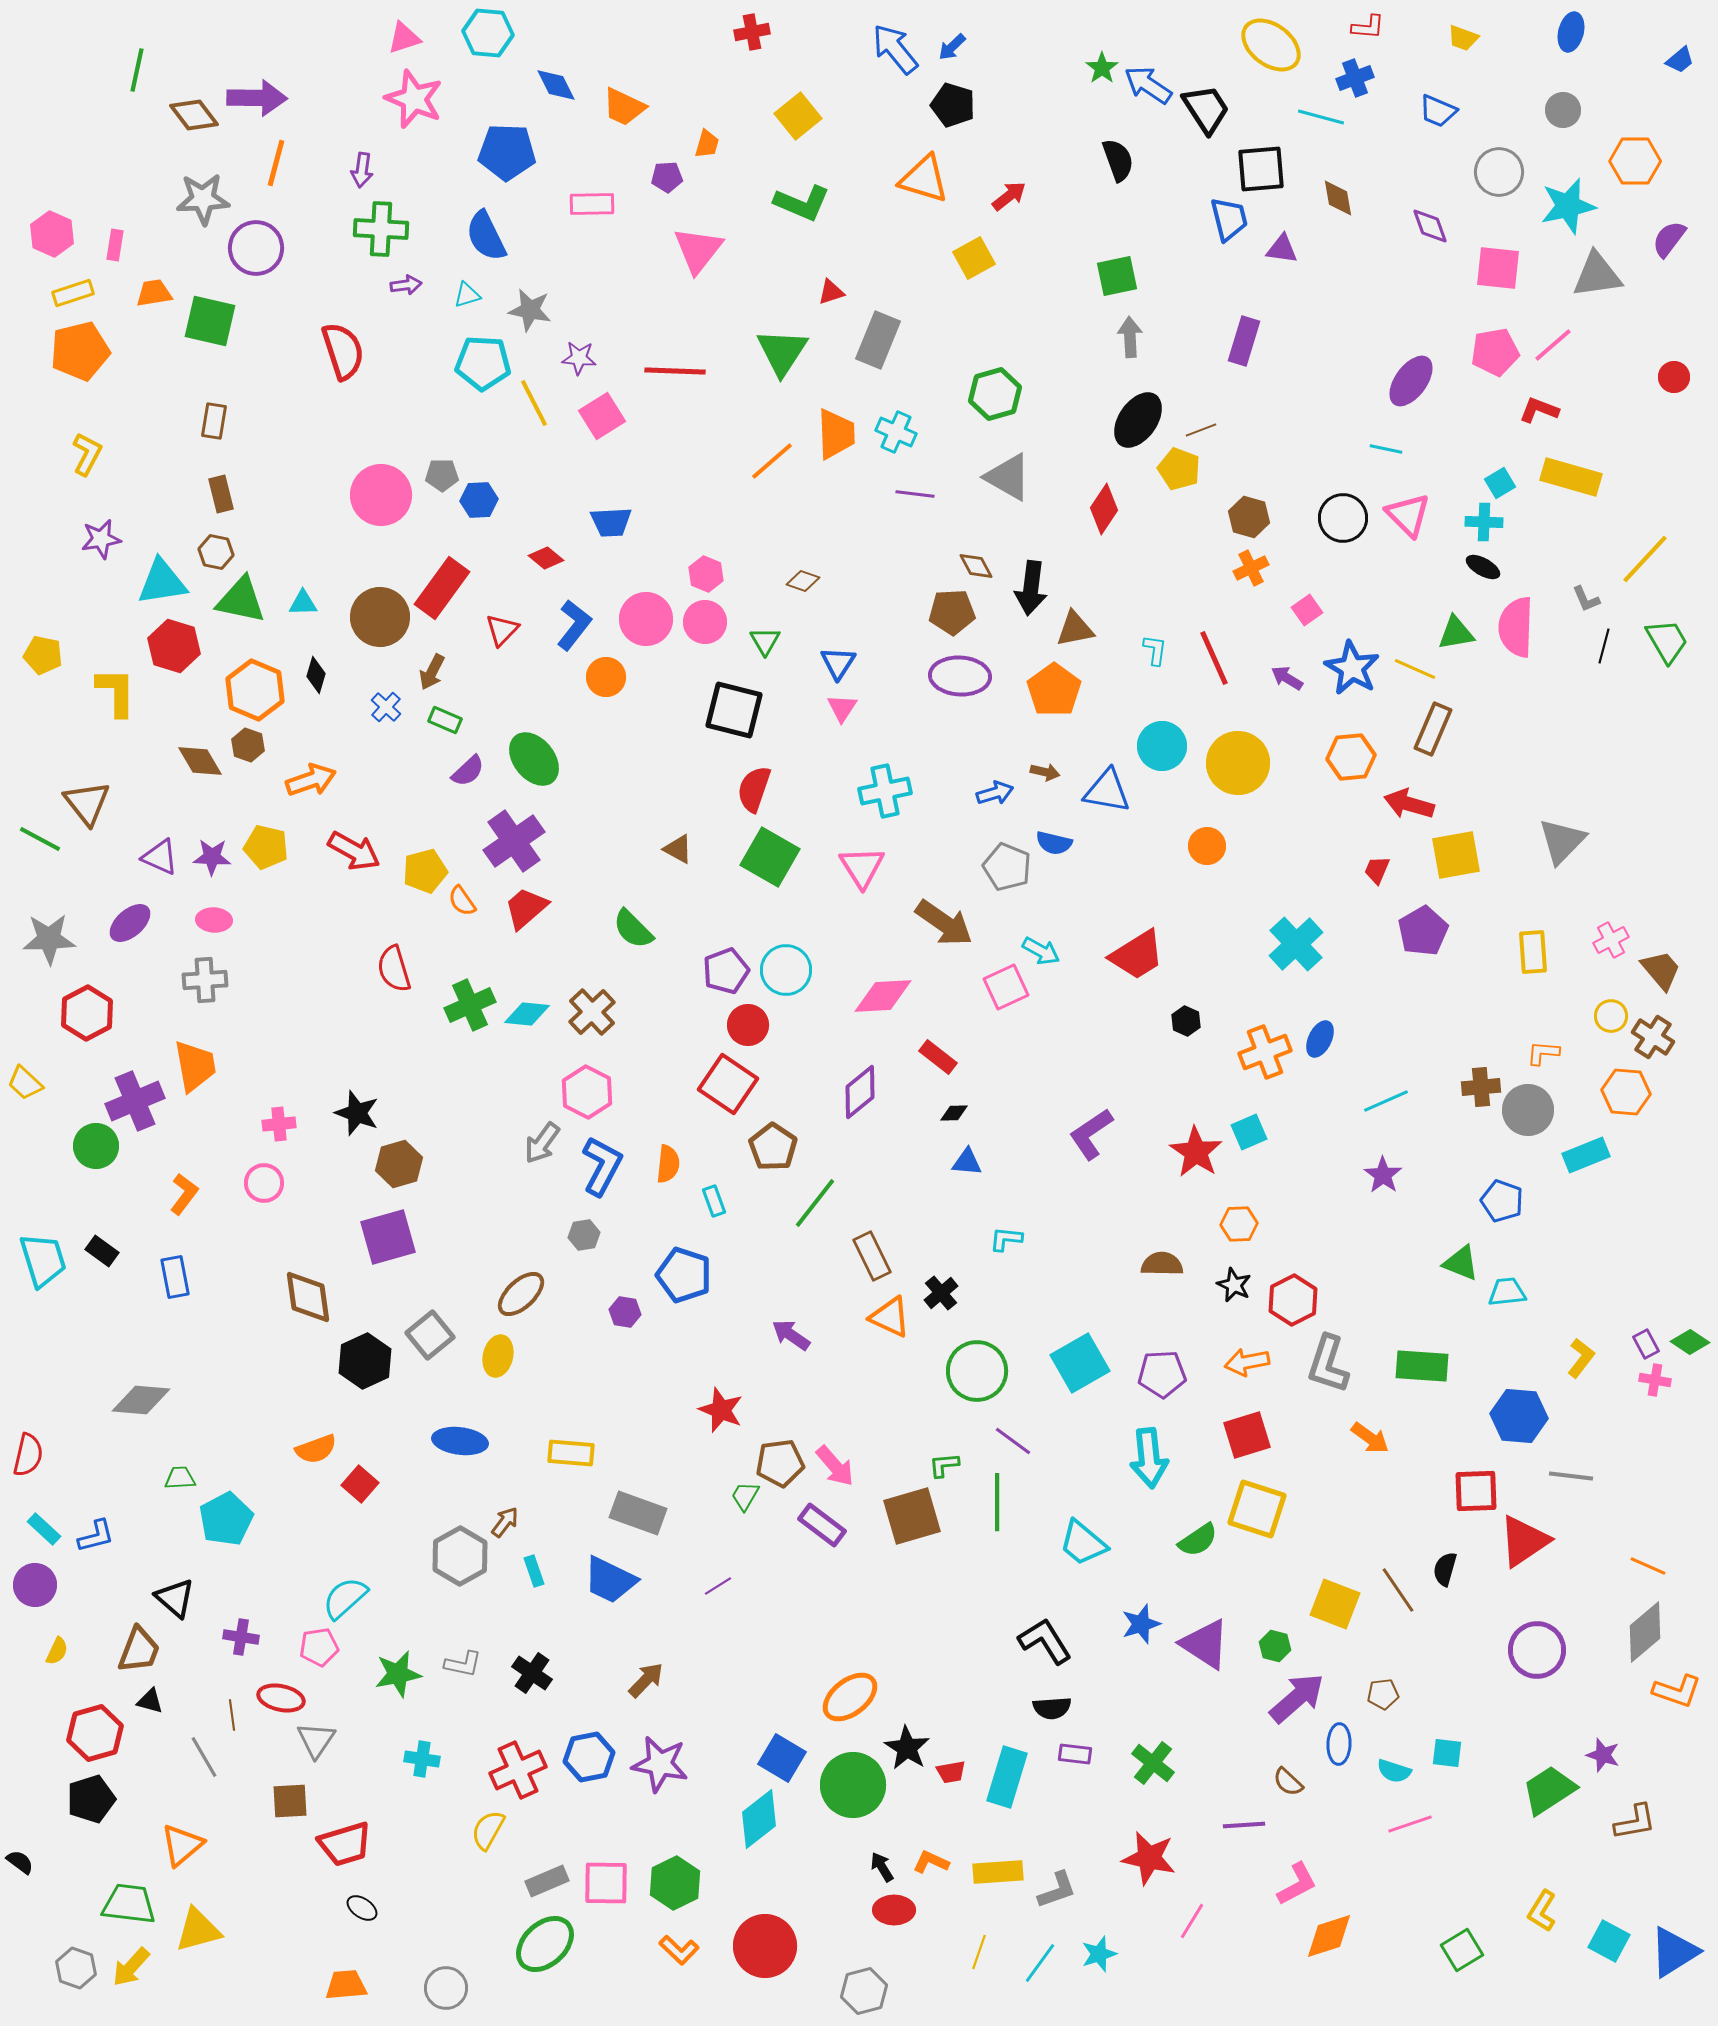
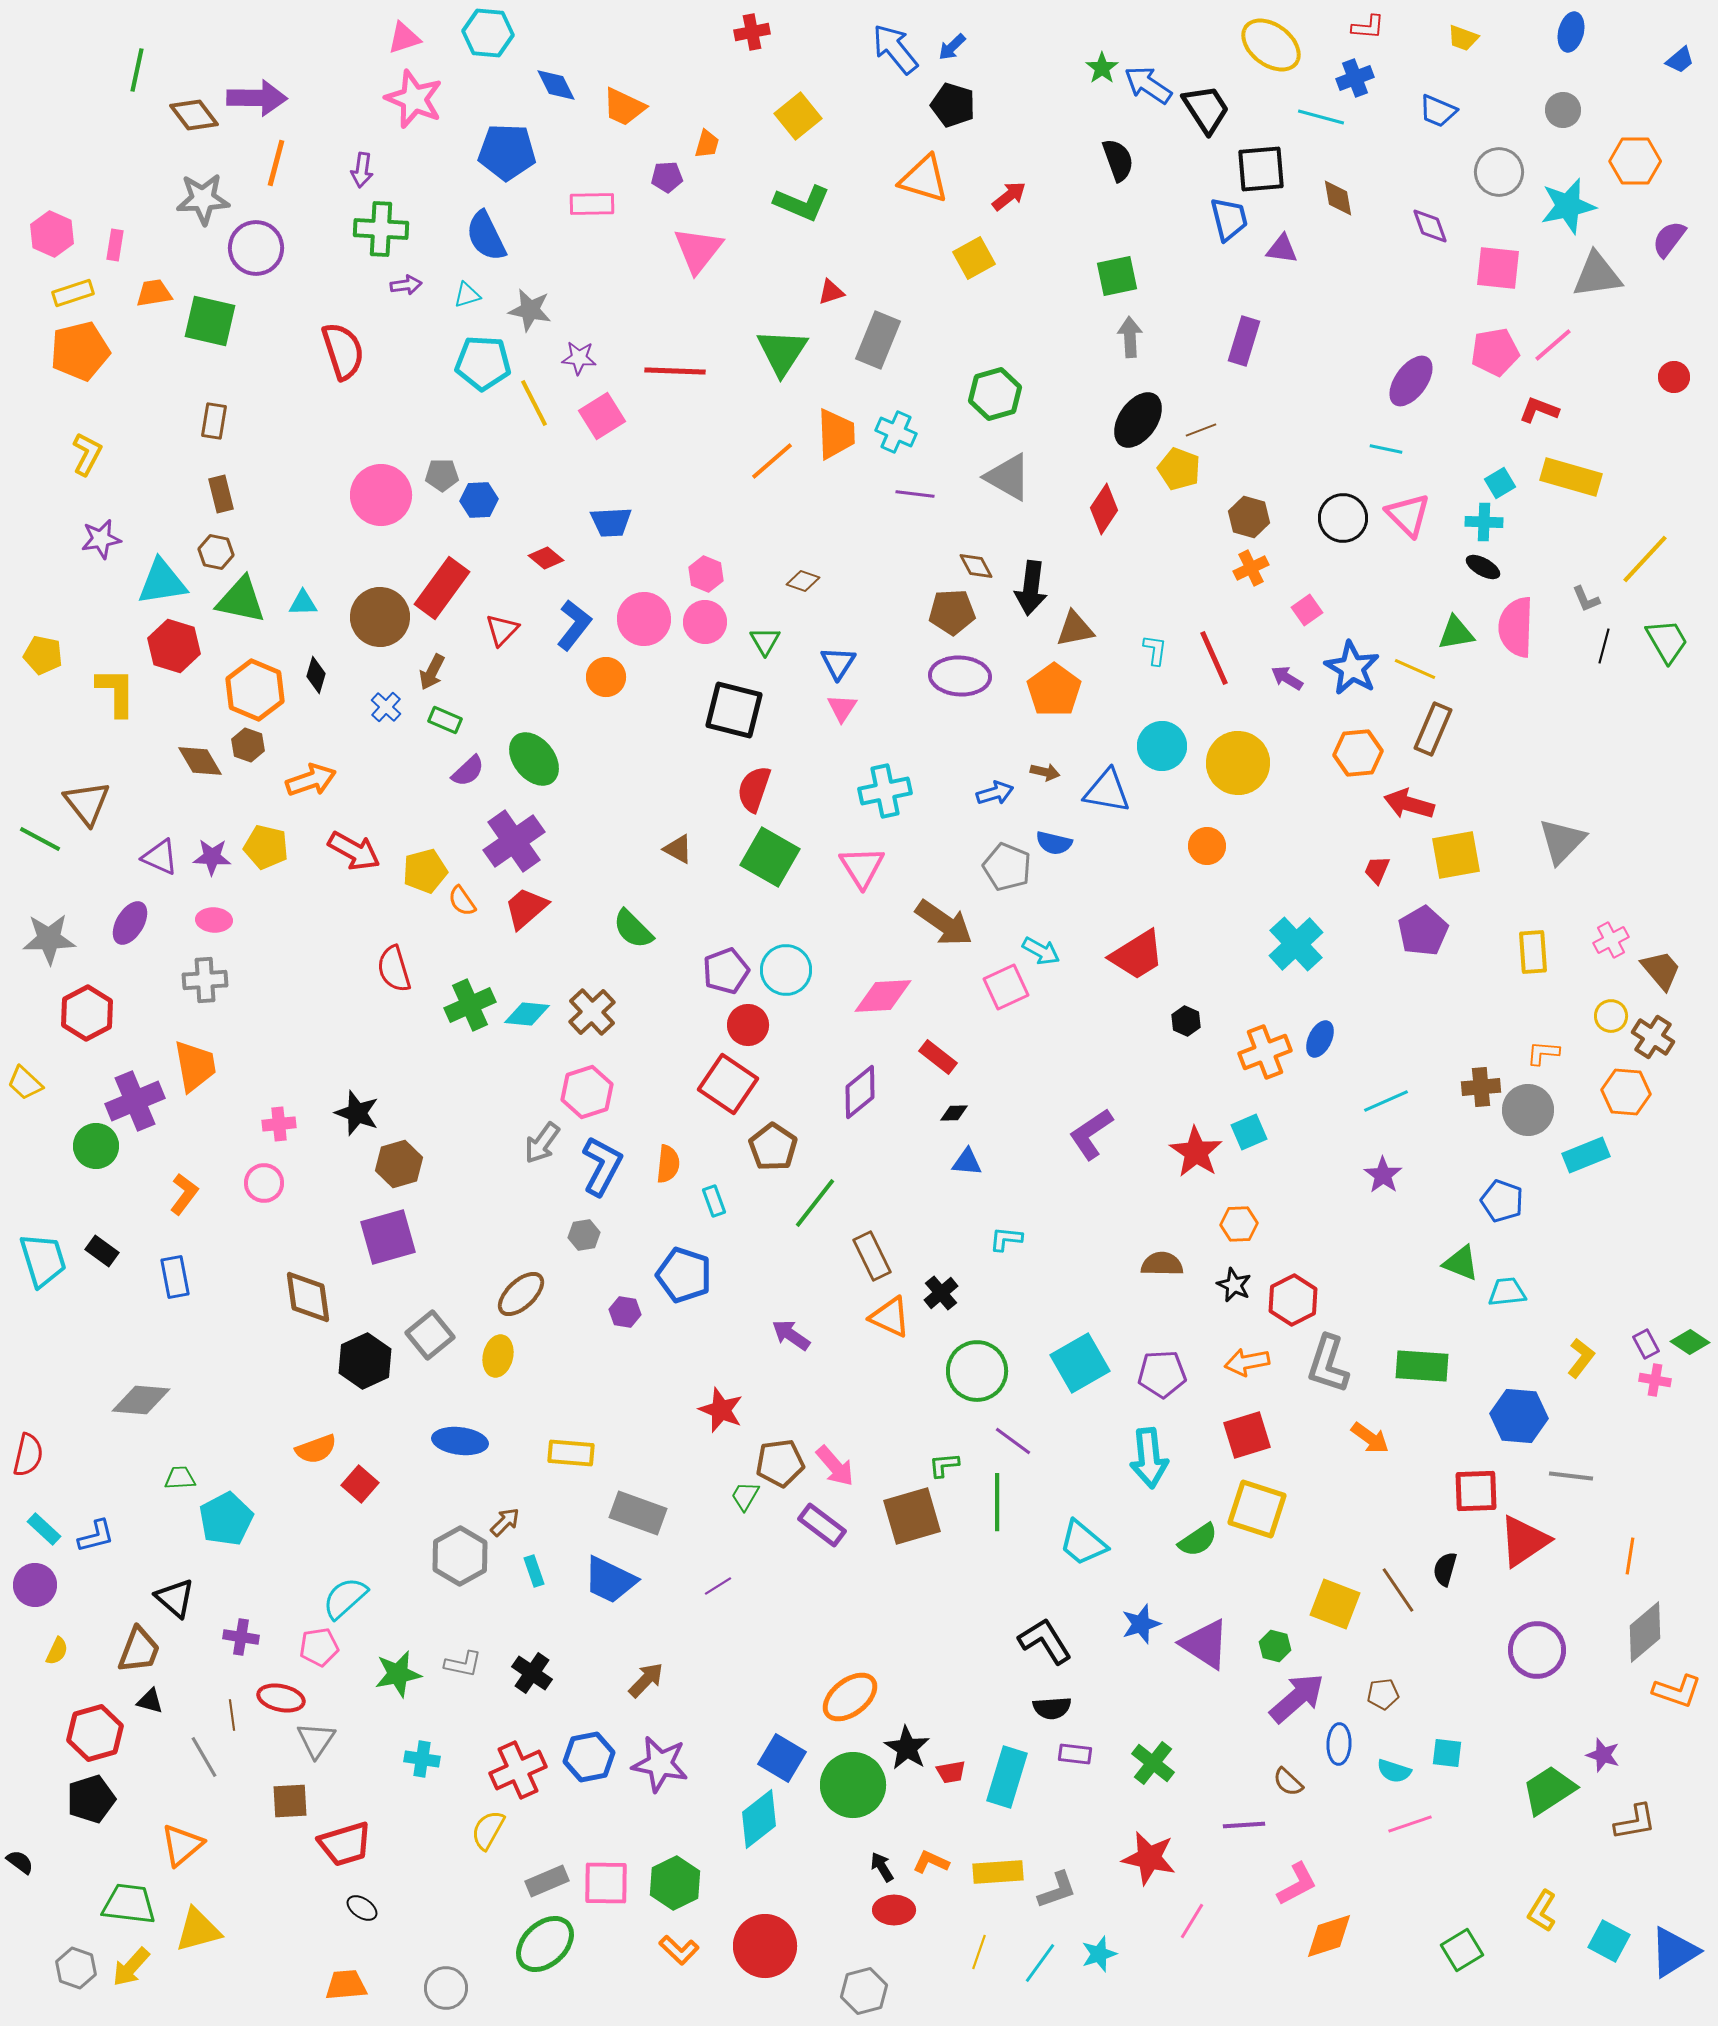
pink circle at (646, 619): moved 2 px left
orange hexagon at (1351, 757): moved 7 px right, 4 px up
purple ellipse at (130, 923): rotated 18 degrees counterclockwise
pink hexagon at (587, 1092): rotated 15 degrees clockwise
brown arrow at (505, 1522): rotated 8 degrees clockwise
orange line at (1648, 1566): moved 18 px left, 10 px up; rotated 75 degrees clockwise
